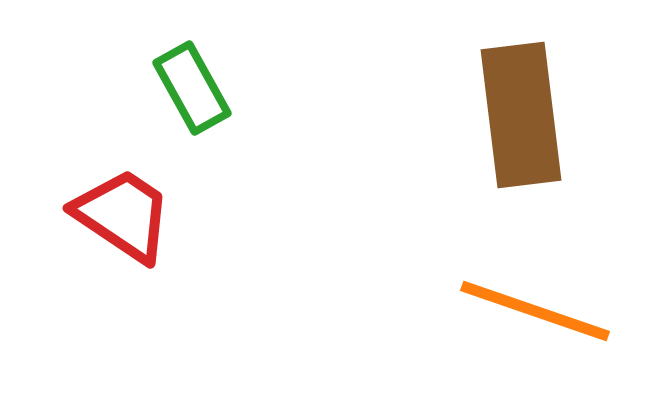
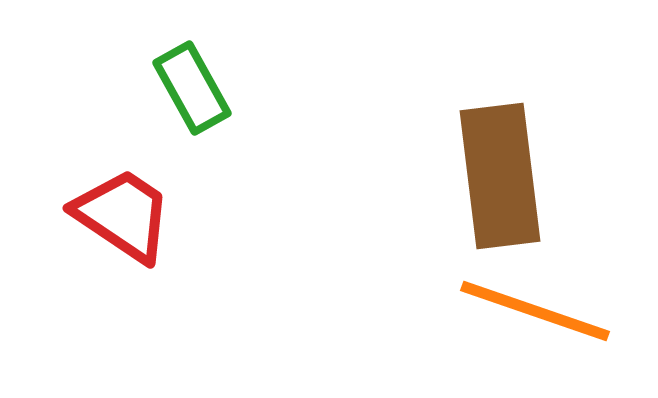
brown rectangle: moved 21 px left, 61 px down
